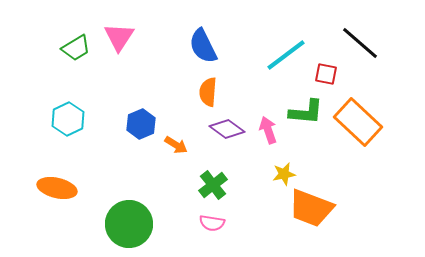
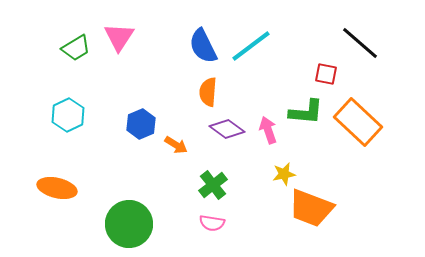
cyan line: moved 35 px left, 9 px up
cyan hexagon: moved 4 px up
